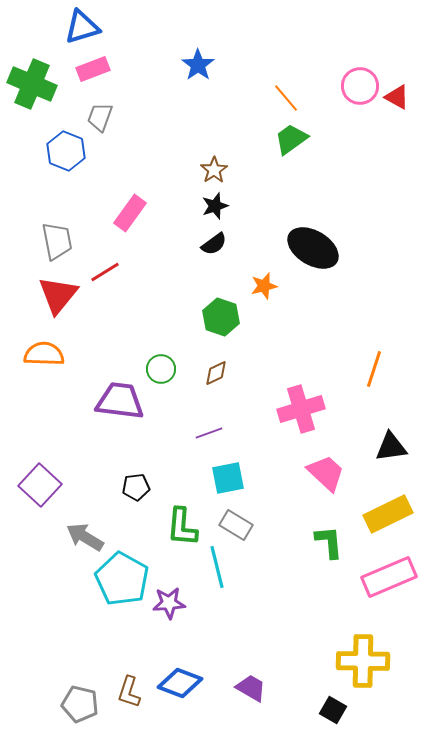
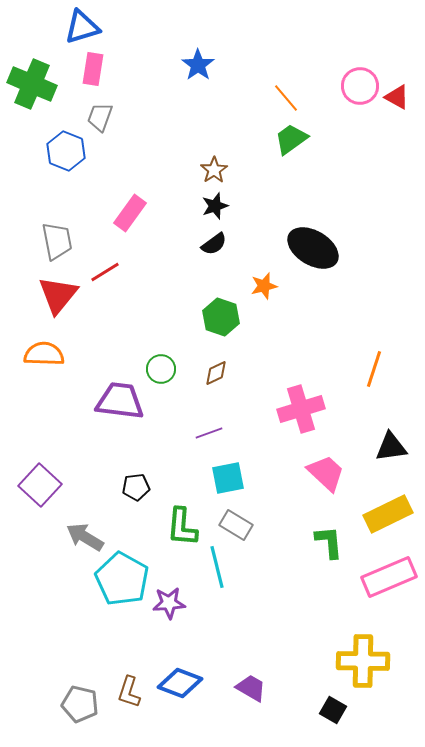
pink rectangle at (93, 69): rotated 60 degrees counterclockwise
